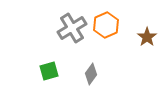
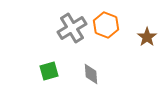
orange hexagon: rotated 15 degrees counterclockwise
gray diamond: rotated 40 degrees counterclockwise
